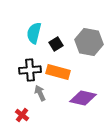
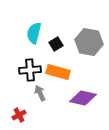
red cross: moved 3 px left; rotated 24 degrees clockwise
